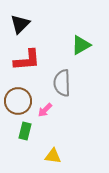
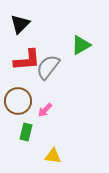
gray semicircle: moved 14 px left, 16 px up; rotated 40 degrees clockwise
green rectangle: moved 1 px right, 1 px down
